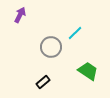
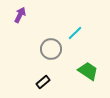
gray circle: moved 2 px down
